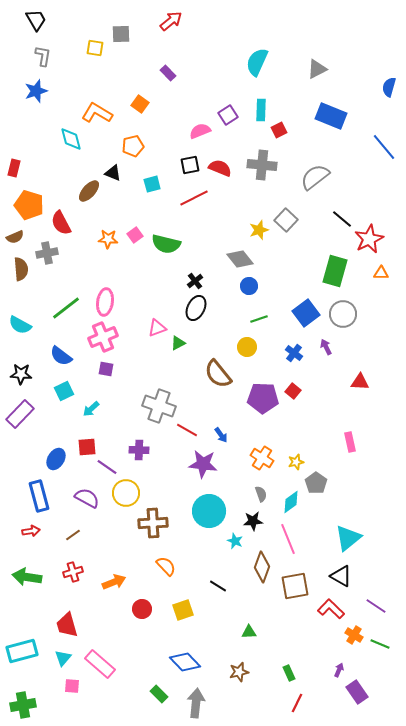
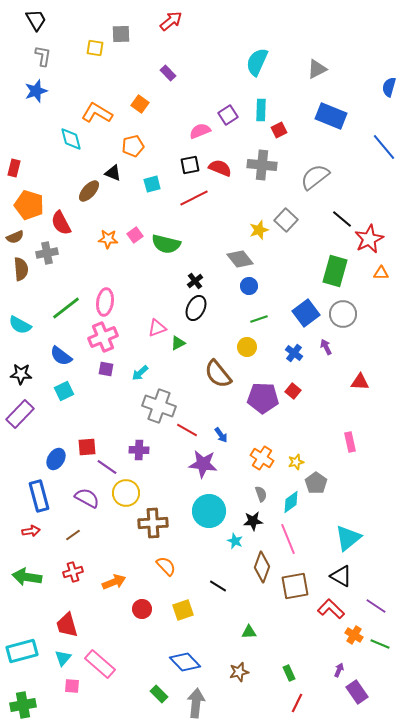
cyan arrow at (91, 409): moved 49 px right, 36 px up
